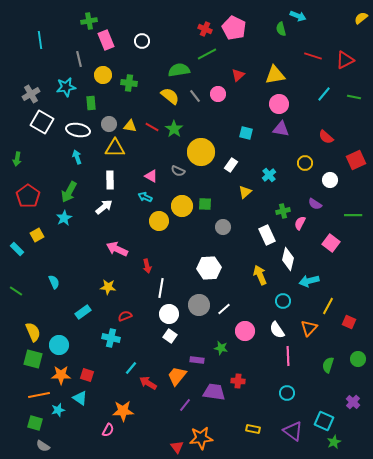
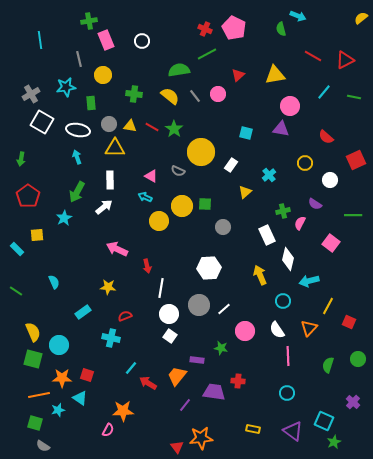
red line at (313, 56): rotated 12 degrees clockwise
green cross at (129, 83): moved 5 px right, 11 px down
cyan line at (324, 94): moved 2 px up
pink circle at (279, 104): moved 11 px right, 2 px down
green arrow at (17, 159): moved 4 px right
green arrow at (69, 192): moved 8 px right
yellow square at (37, 235): rotated 24 degrees clockwise
orange star at (61, 375): moved 1 px right, 3 px down
